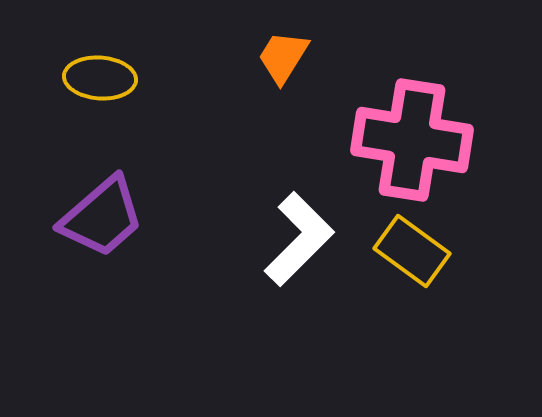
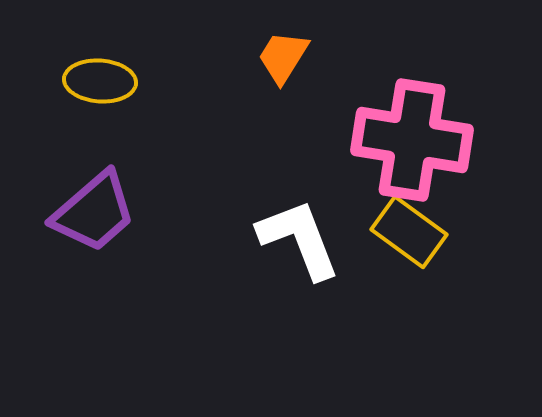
yellow ellipse: moved 3 px down
purple trapezoid: moved 8 px left, 5 px up
white L-shape: rotated 66 degrees counterclockwise
yellow rectangle: moved 3 px left, 19 px up
